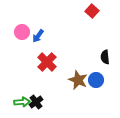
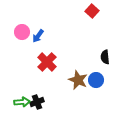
black cross: moved 1 px right; rotated 16 degrees clockwise
